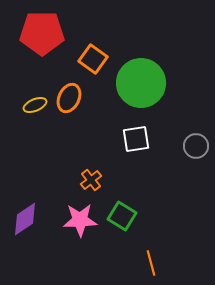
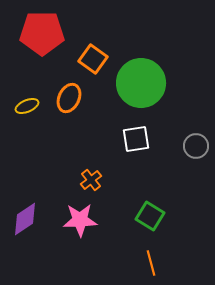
yellow ellipse: moved 8 px left, 1 px down
green square: moved 28 px right
